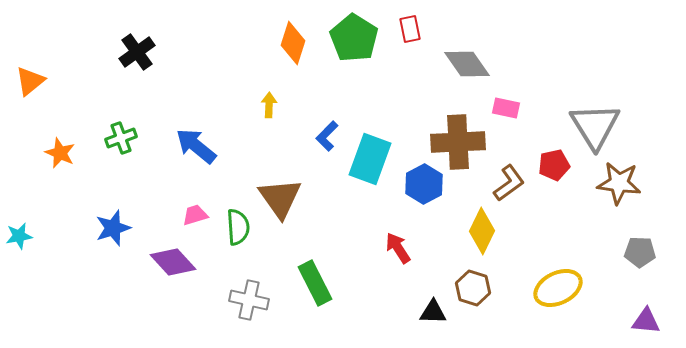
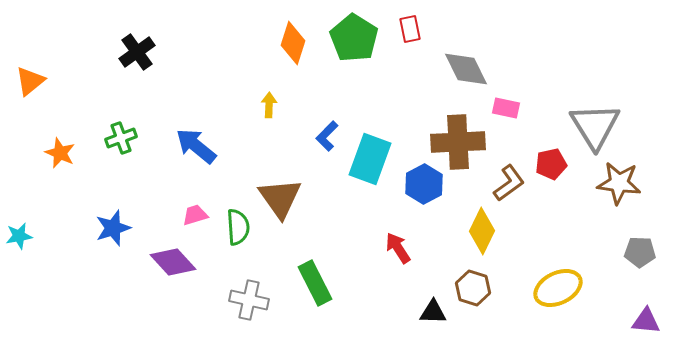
gray diamond: moved 1 px left, 5 px down; rotated 9 degrees clockwise
red pentagon: moved 3 px left, 1 px up
